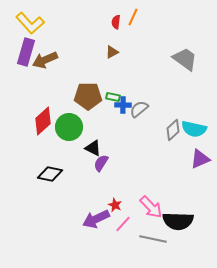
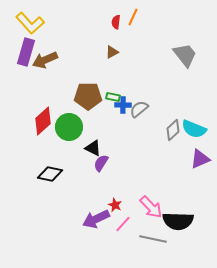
gray trapezoid: moved 4 px up; rotated 16 degrees clockwise
cyan semicircle: rotated 10 degrees clockwise
